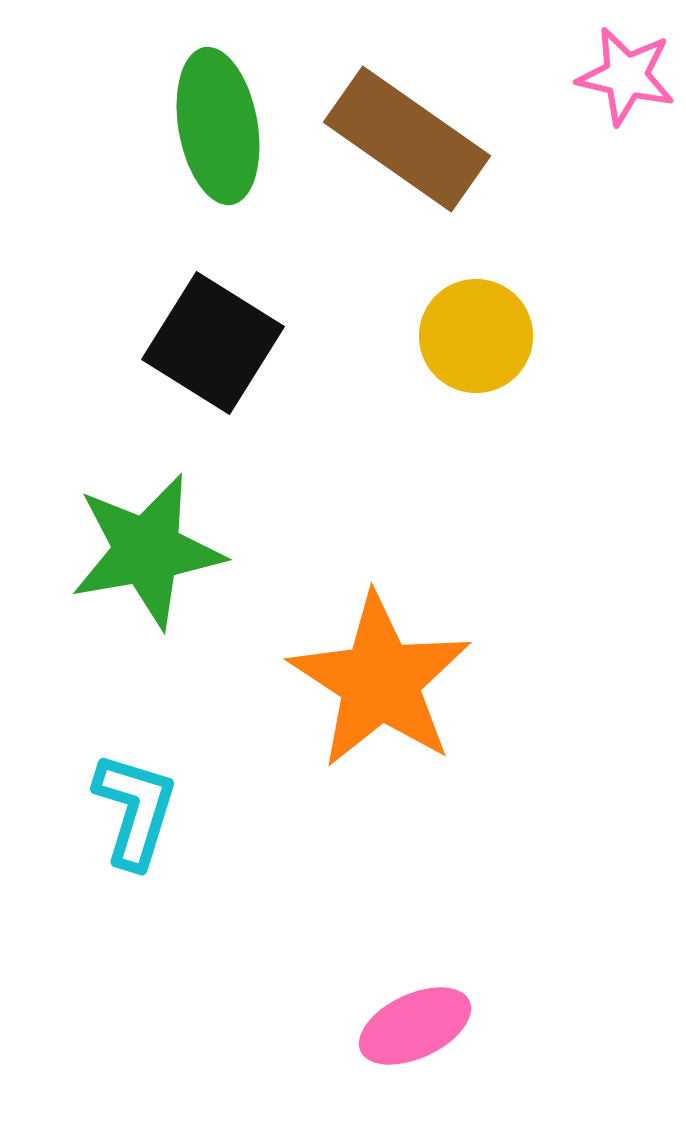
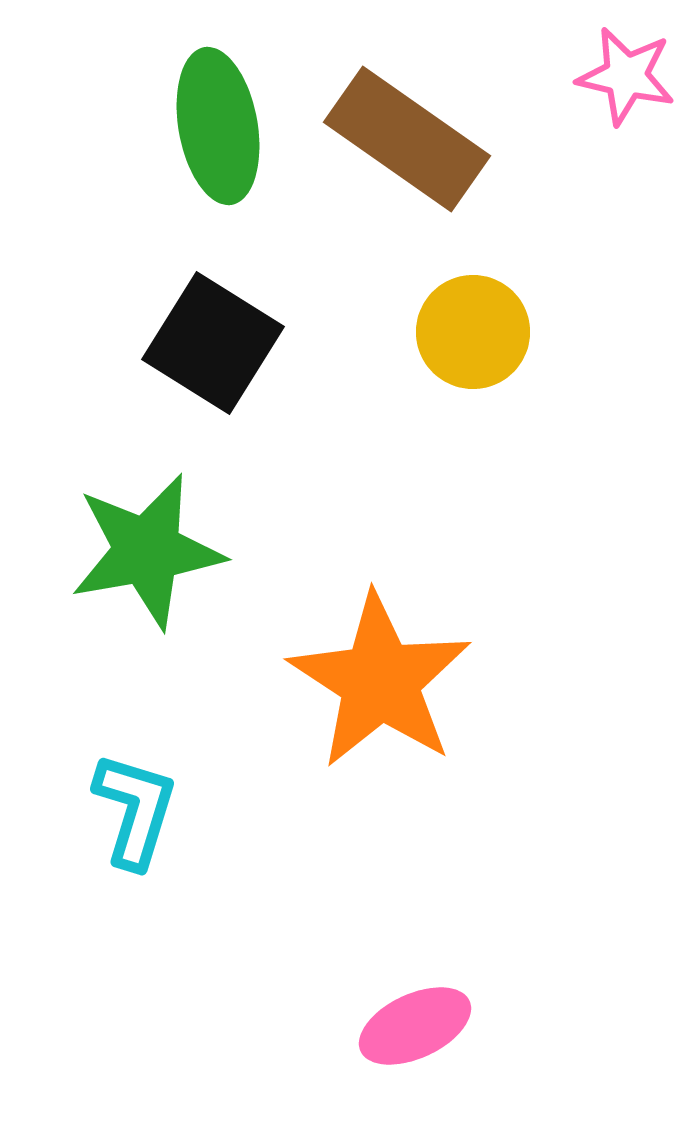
yellow circle: moved 3 px left, 4 px up
